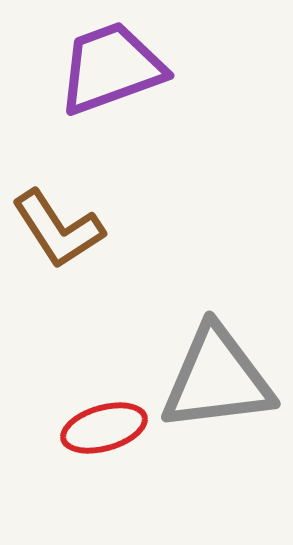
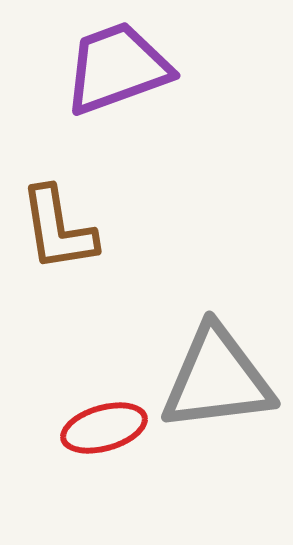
purple trapezoid: moved 6 px right
brown L-shape: rotated 24 degrees clockwise
